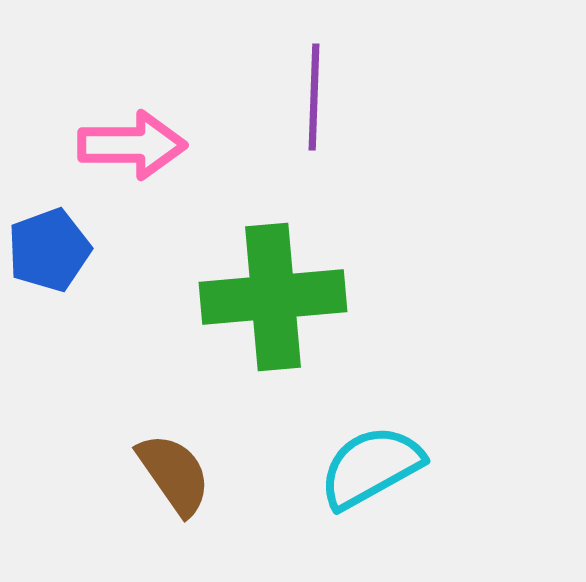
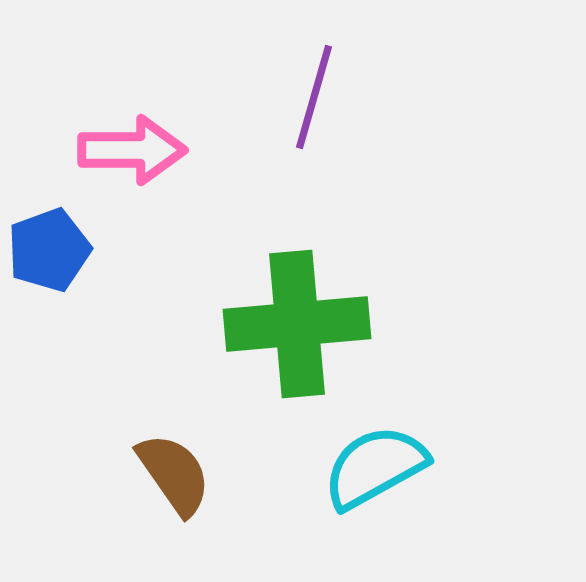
purple line: rotated 14 degrees clockwise
pink arrow: moved 5 px down
green cross: moved 24 px right, 27 px down
cyan semicircle: moved 4 px right
